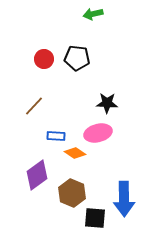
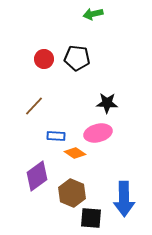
purple diamond: moved 1 px down
black square: moved 4 px left
